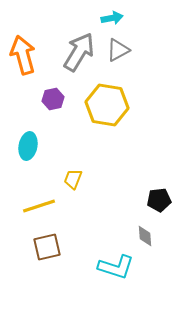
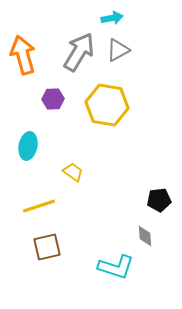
purple hexagon: rotated 10 degrees clockwise
yellow trapezoid: moved 7 px up; rotated 105 degrees clockwise
